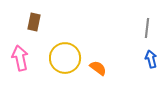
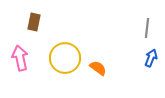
blue arrow: moved 1 px up; rotated 36 degrees clockwise
